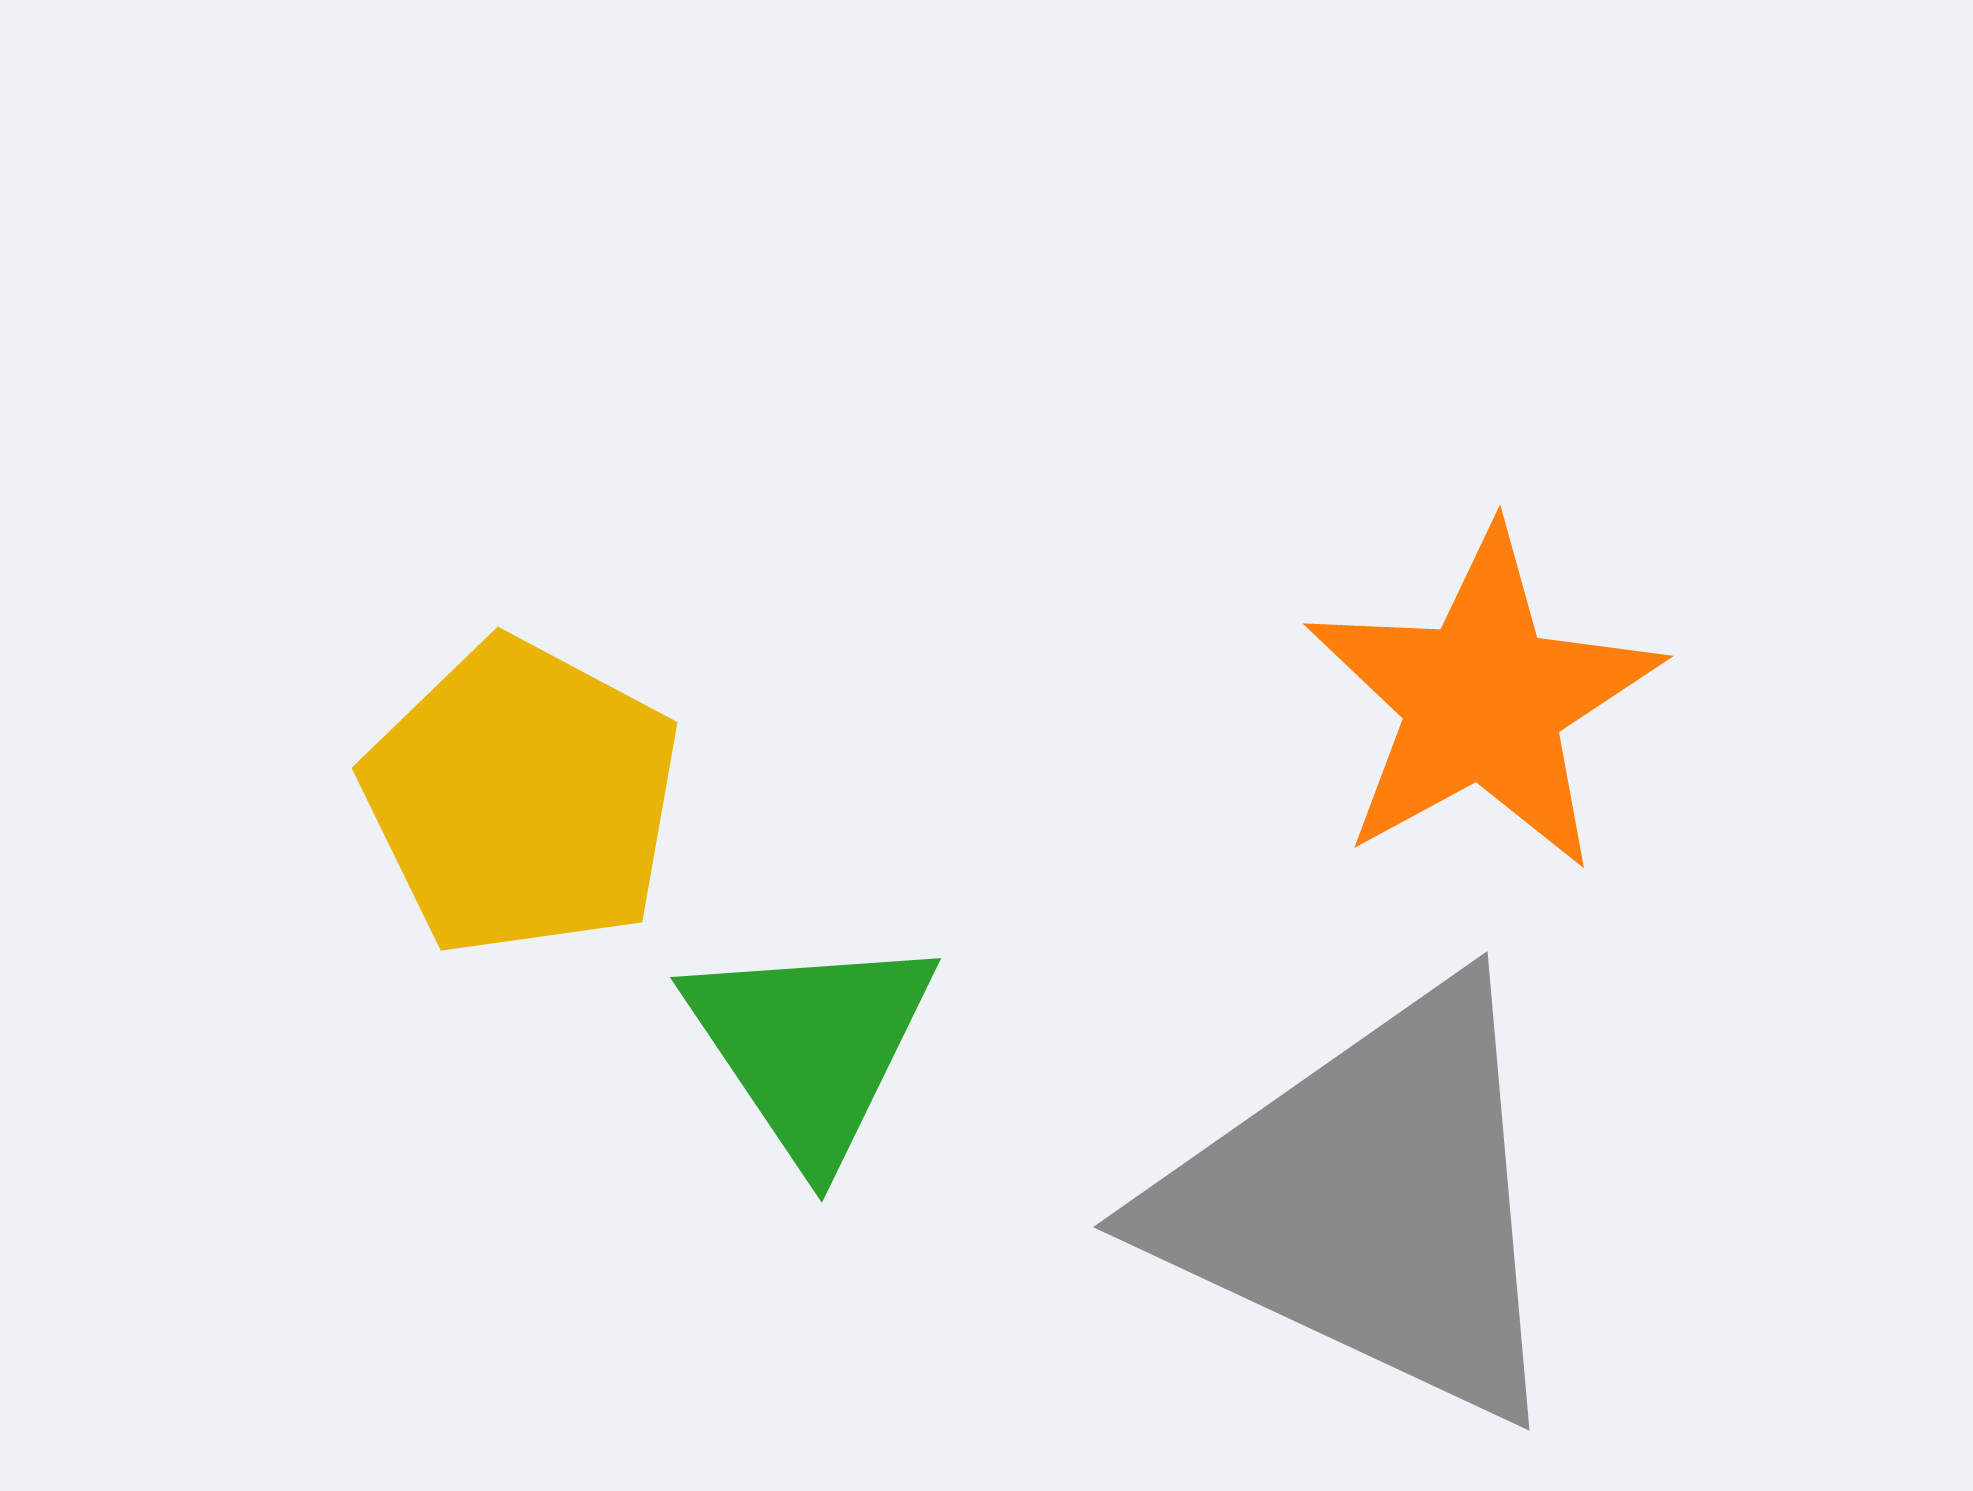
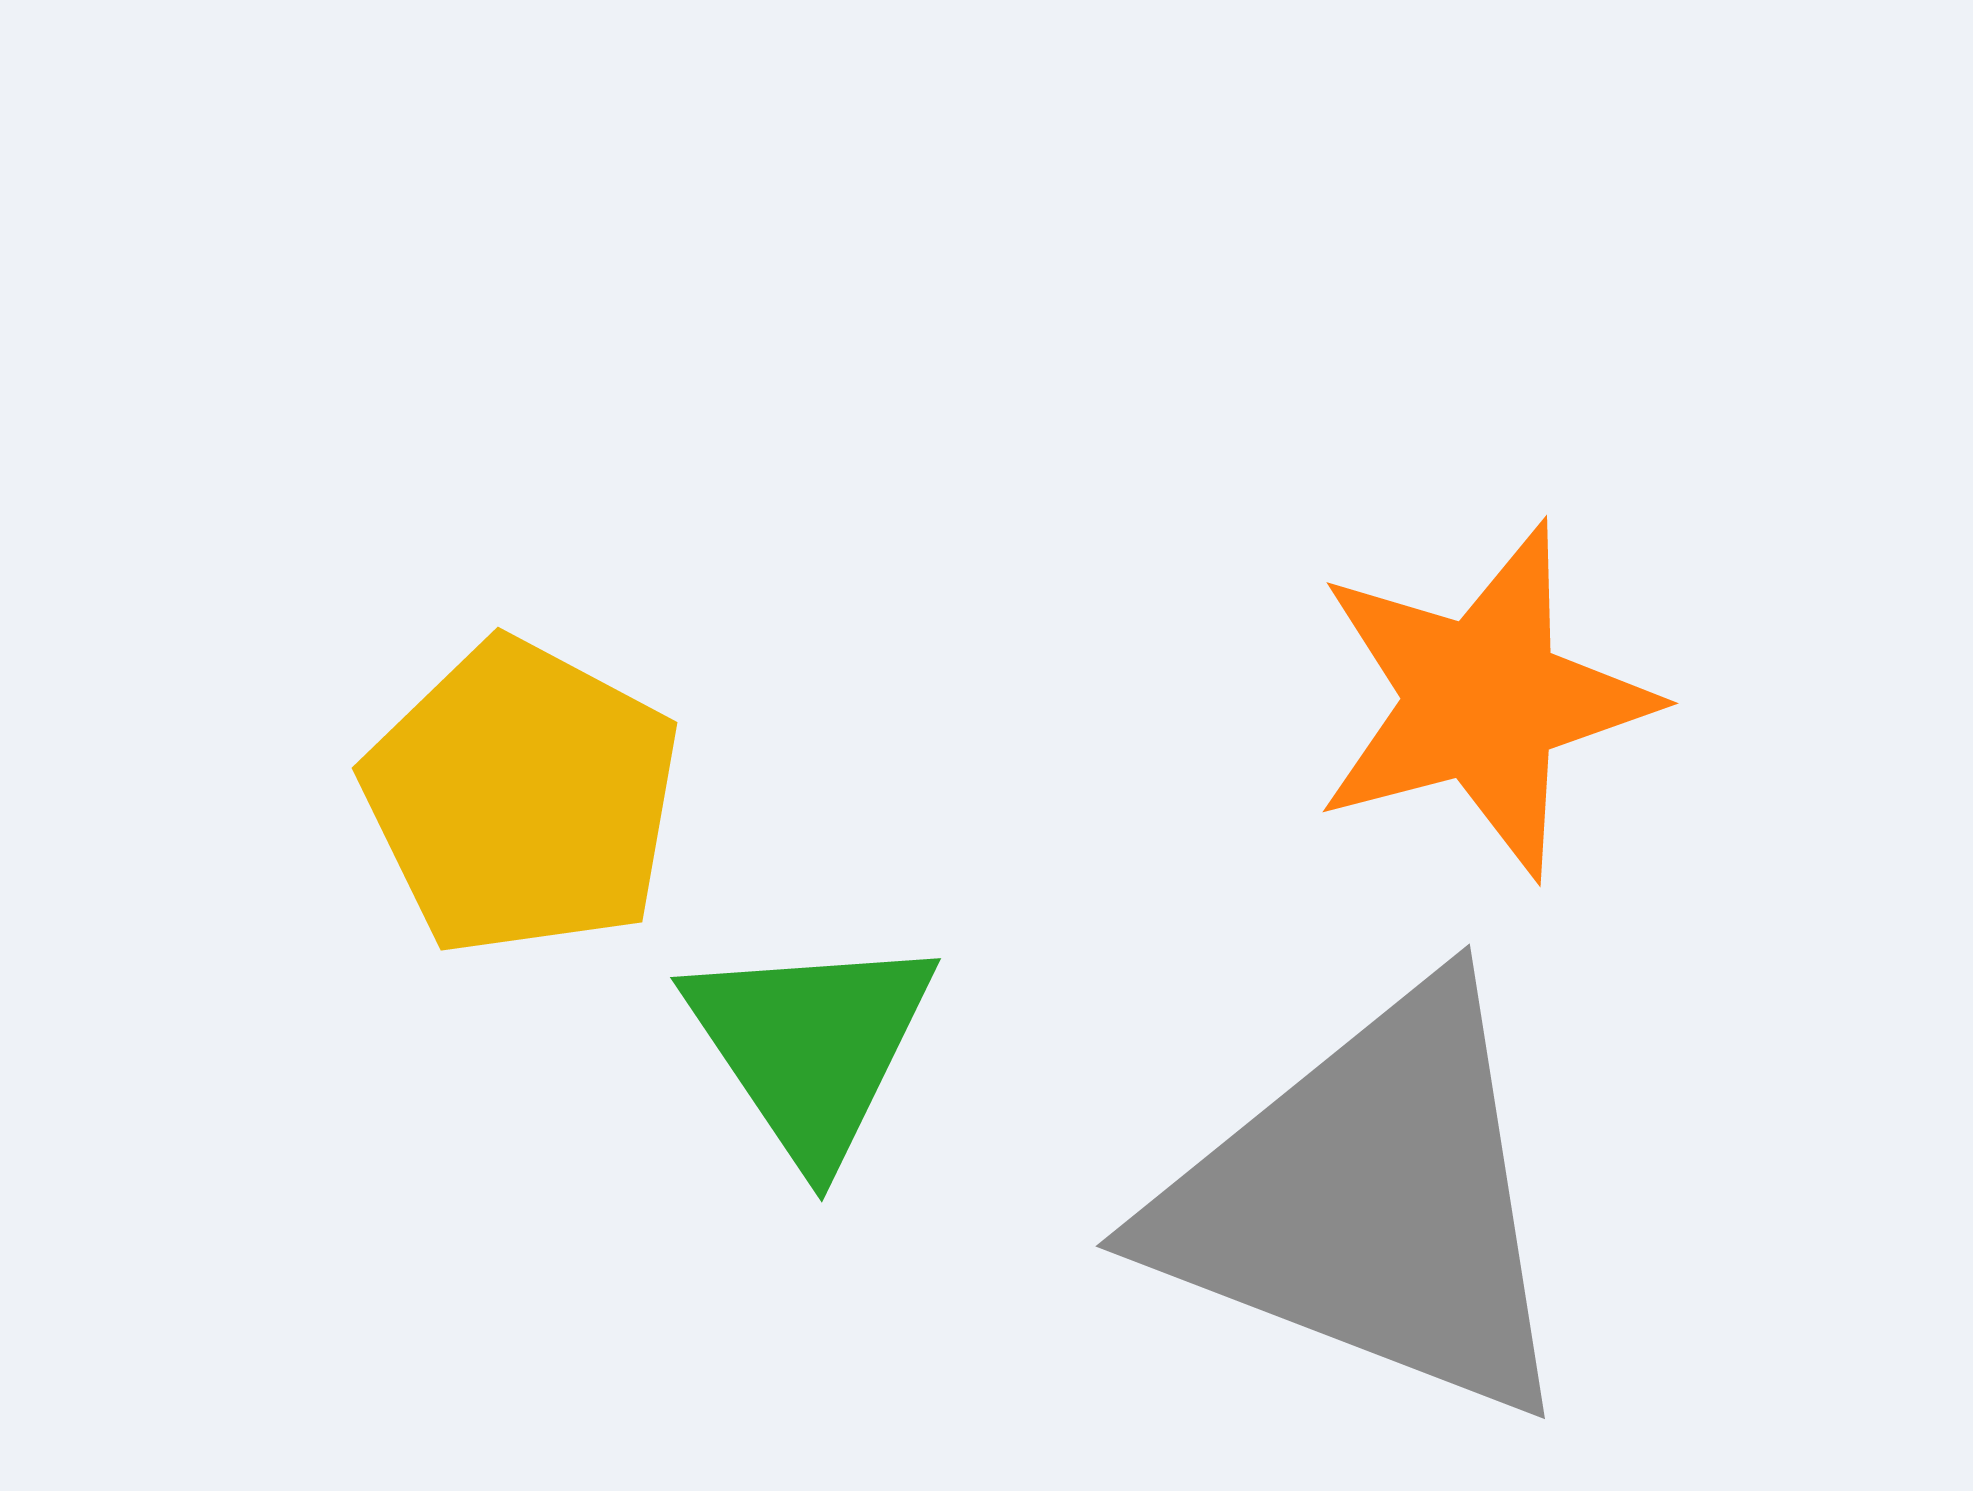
orange star: rotated 14 degrees clockwise
gray triangle: rotated 4 degrees counterclockwise
